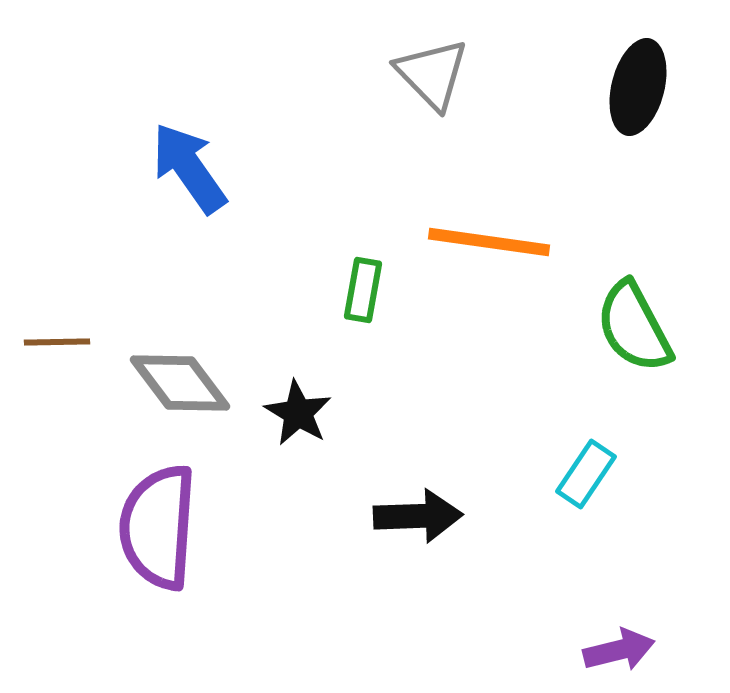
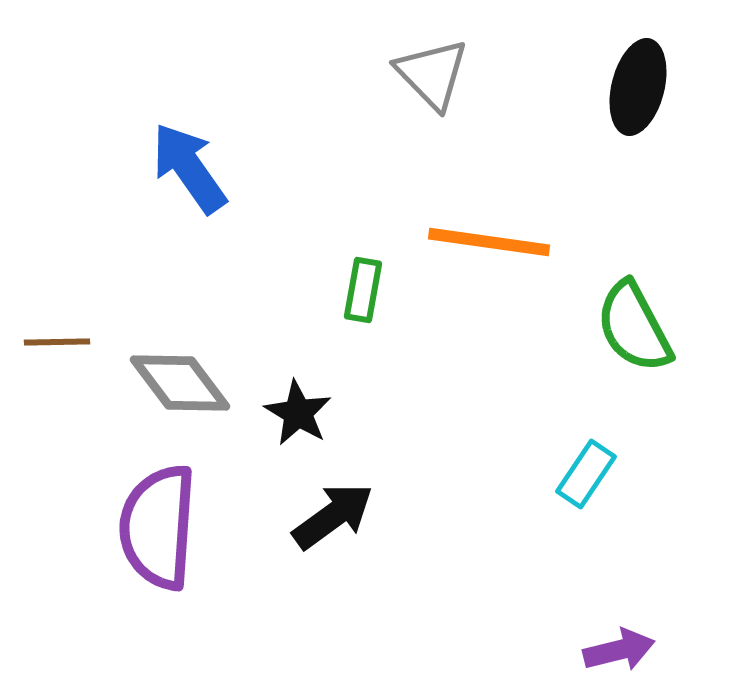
black arrow: moved 85 px left; rotated 34 degrees counterclockwise
